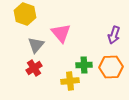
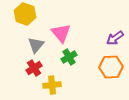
purple arrow: moved 1 px right, 3 px down; rotated 36 degrees clockwise
green cross: moved 15 px left, 8 px up; rotated 28 degrees counterclockwise
yellow cross: moved 18 px left, 4 px down
